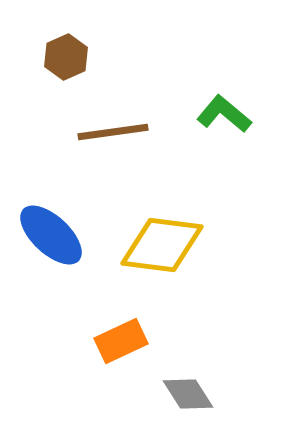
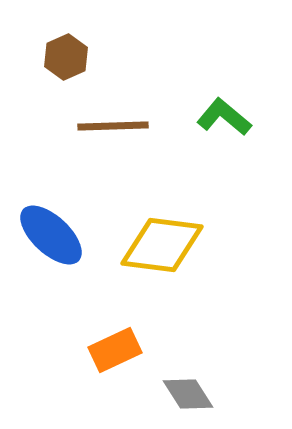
green L-shape: moved 3 px down
brown line: moved 6 px up; rotated 6 degrees clockwise
orange rectangle: moved 6 px left, 9 px down
